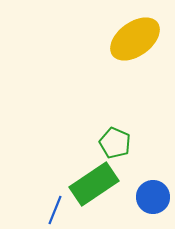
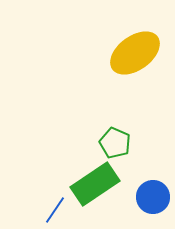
yellow ellipse: moved 14 px down
green rectangle: moved 1 px right
blue line: rotated 12 degrees clockwise
